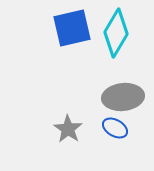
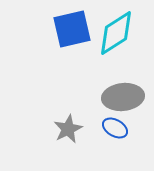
blue square: moved 1 px down
cyan diamond: rotated 27 degrees clockwise
gray star: rotated 12 degrees clockwise
